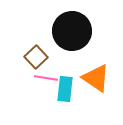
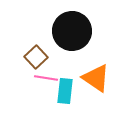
cyan rectangle: moved 2 px down
